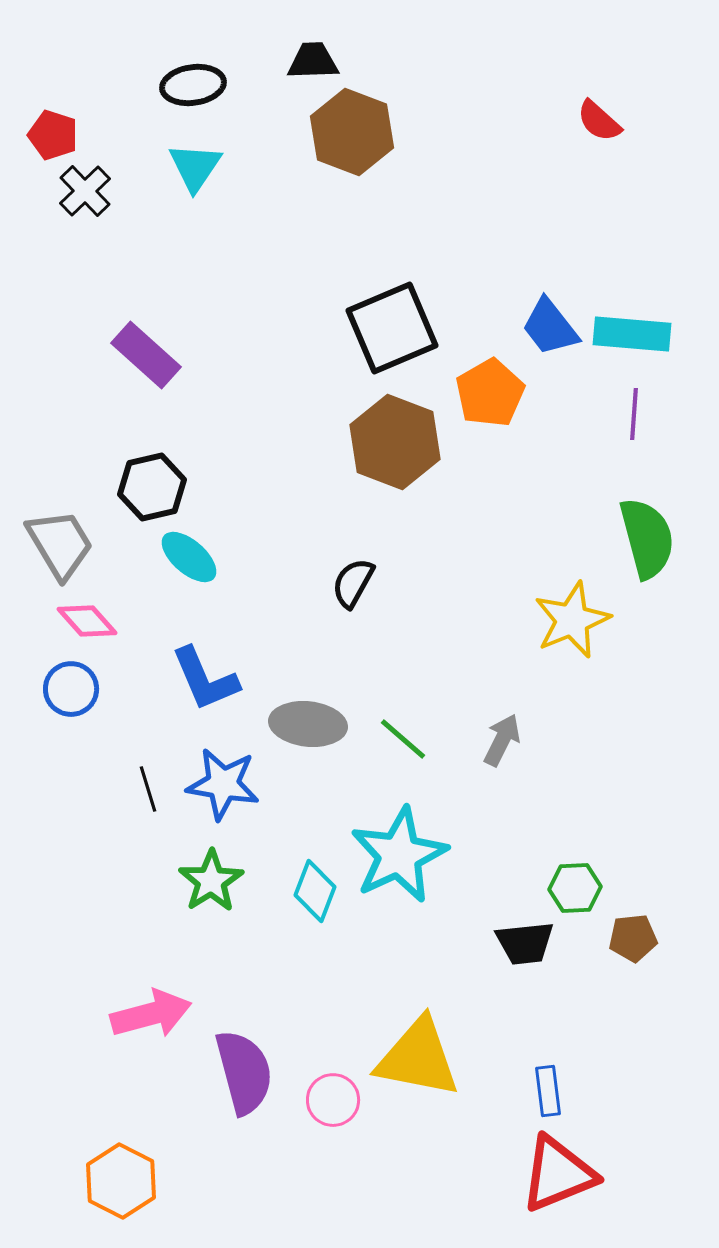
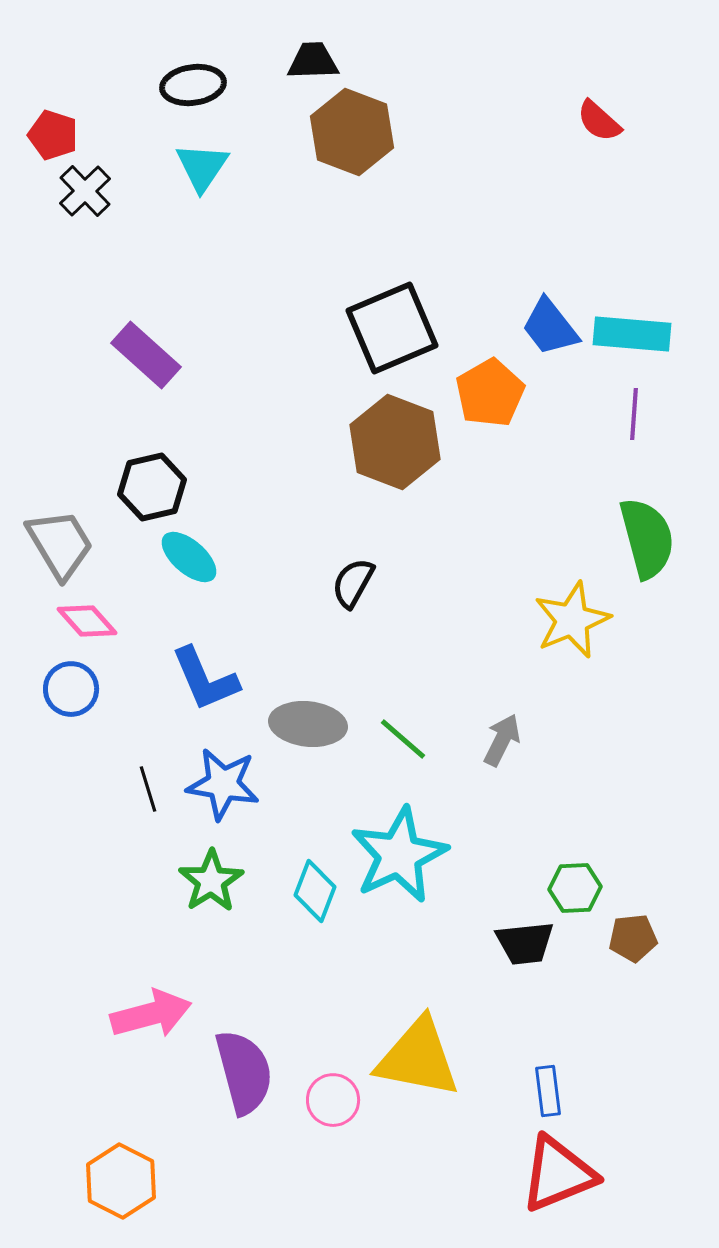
cyan triangle at (195, 167): moved 7 px right
